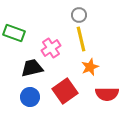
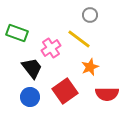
gray circle: moved 11 px right
green rectangle: moved 3 px right
yellow line: moved 2 px left; rotated 40 degrees counterclockwise
black trapezoid: rotated 65 degrees clockwise
